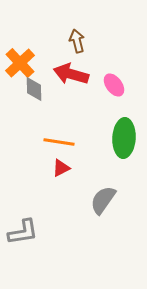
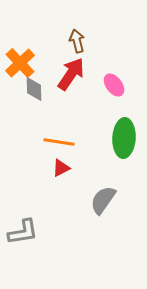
red arrow: rotated 108 degrees clockwise
